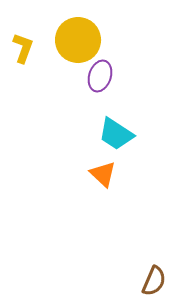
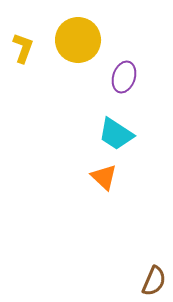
purple ellipse: moved 24 px right, 1 px down
orange triangle: moved 1 px right, 3 px down
